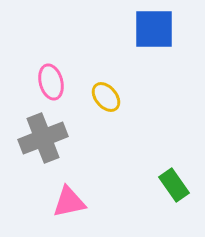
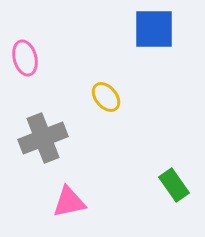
pink ellipse: moved 26 px left, 24 px up
